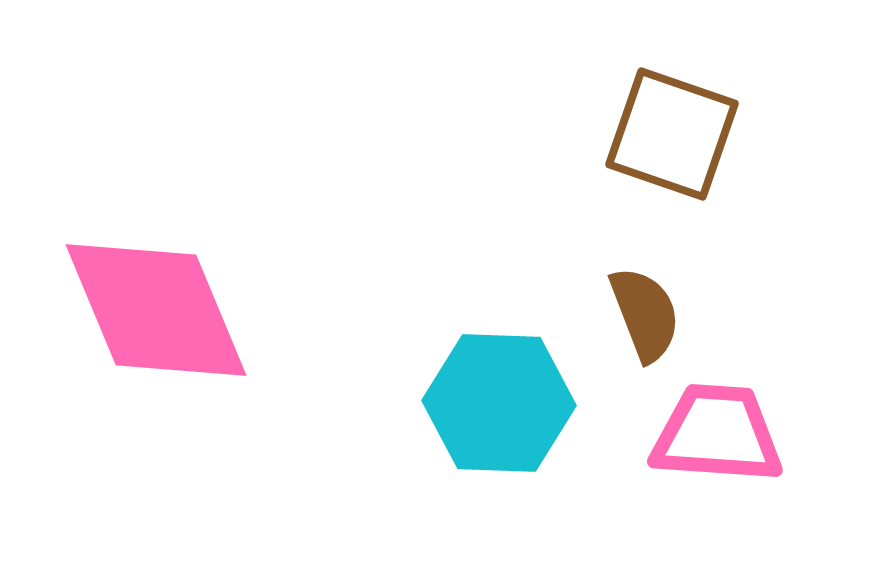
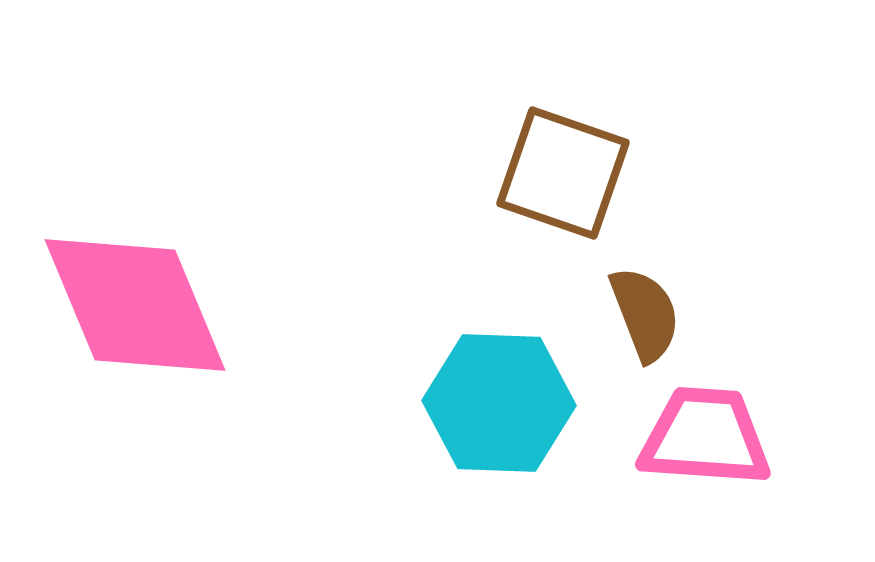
brown square: moved 109 px left, 39 px down
pink diamond: moved 21 px left, 5 px up
pink trapezoid: moved 12 px left, 3 px down
